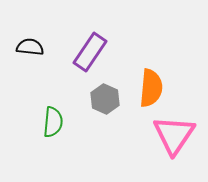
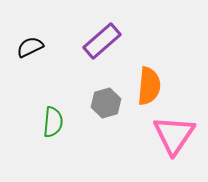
black semicircle: rotated 32 degrees counterclockwise
purple rectangle: moved 12 px right, 11 px up; rotated 15 degrees clockwise
orange semicircle: moved 2 px left, 2 px up
gray hexagon: moved 1 px right, 4 px down; rotated 20 degrees clockwise
